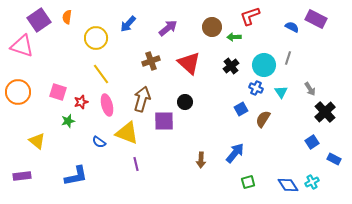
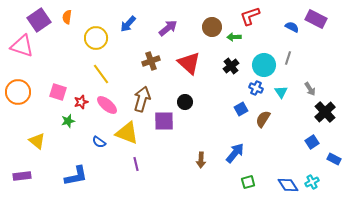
pink ellipse at (107, 105): rotated 35 degrees counterclockwise
